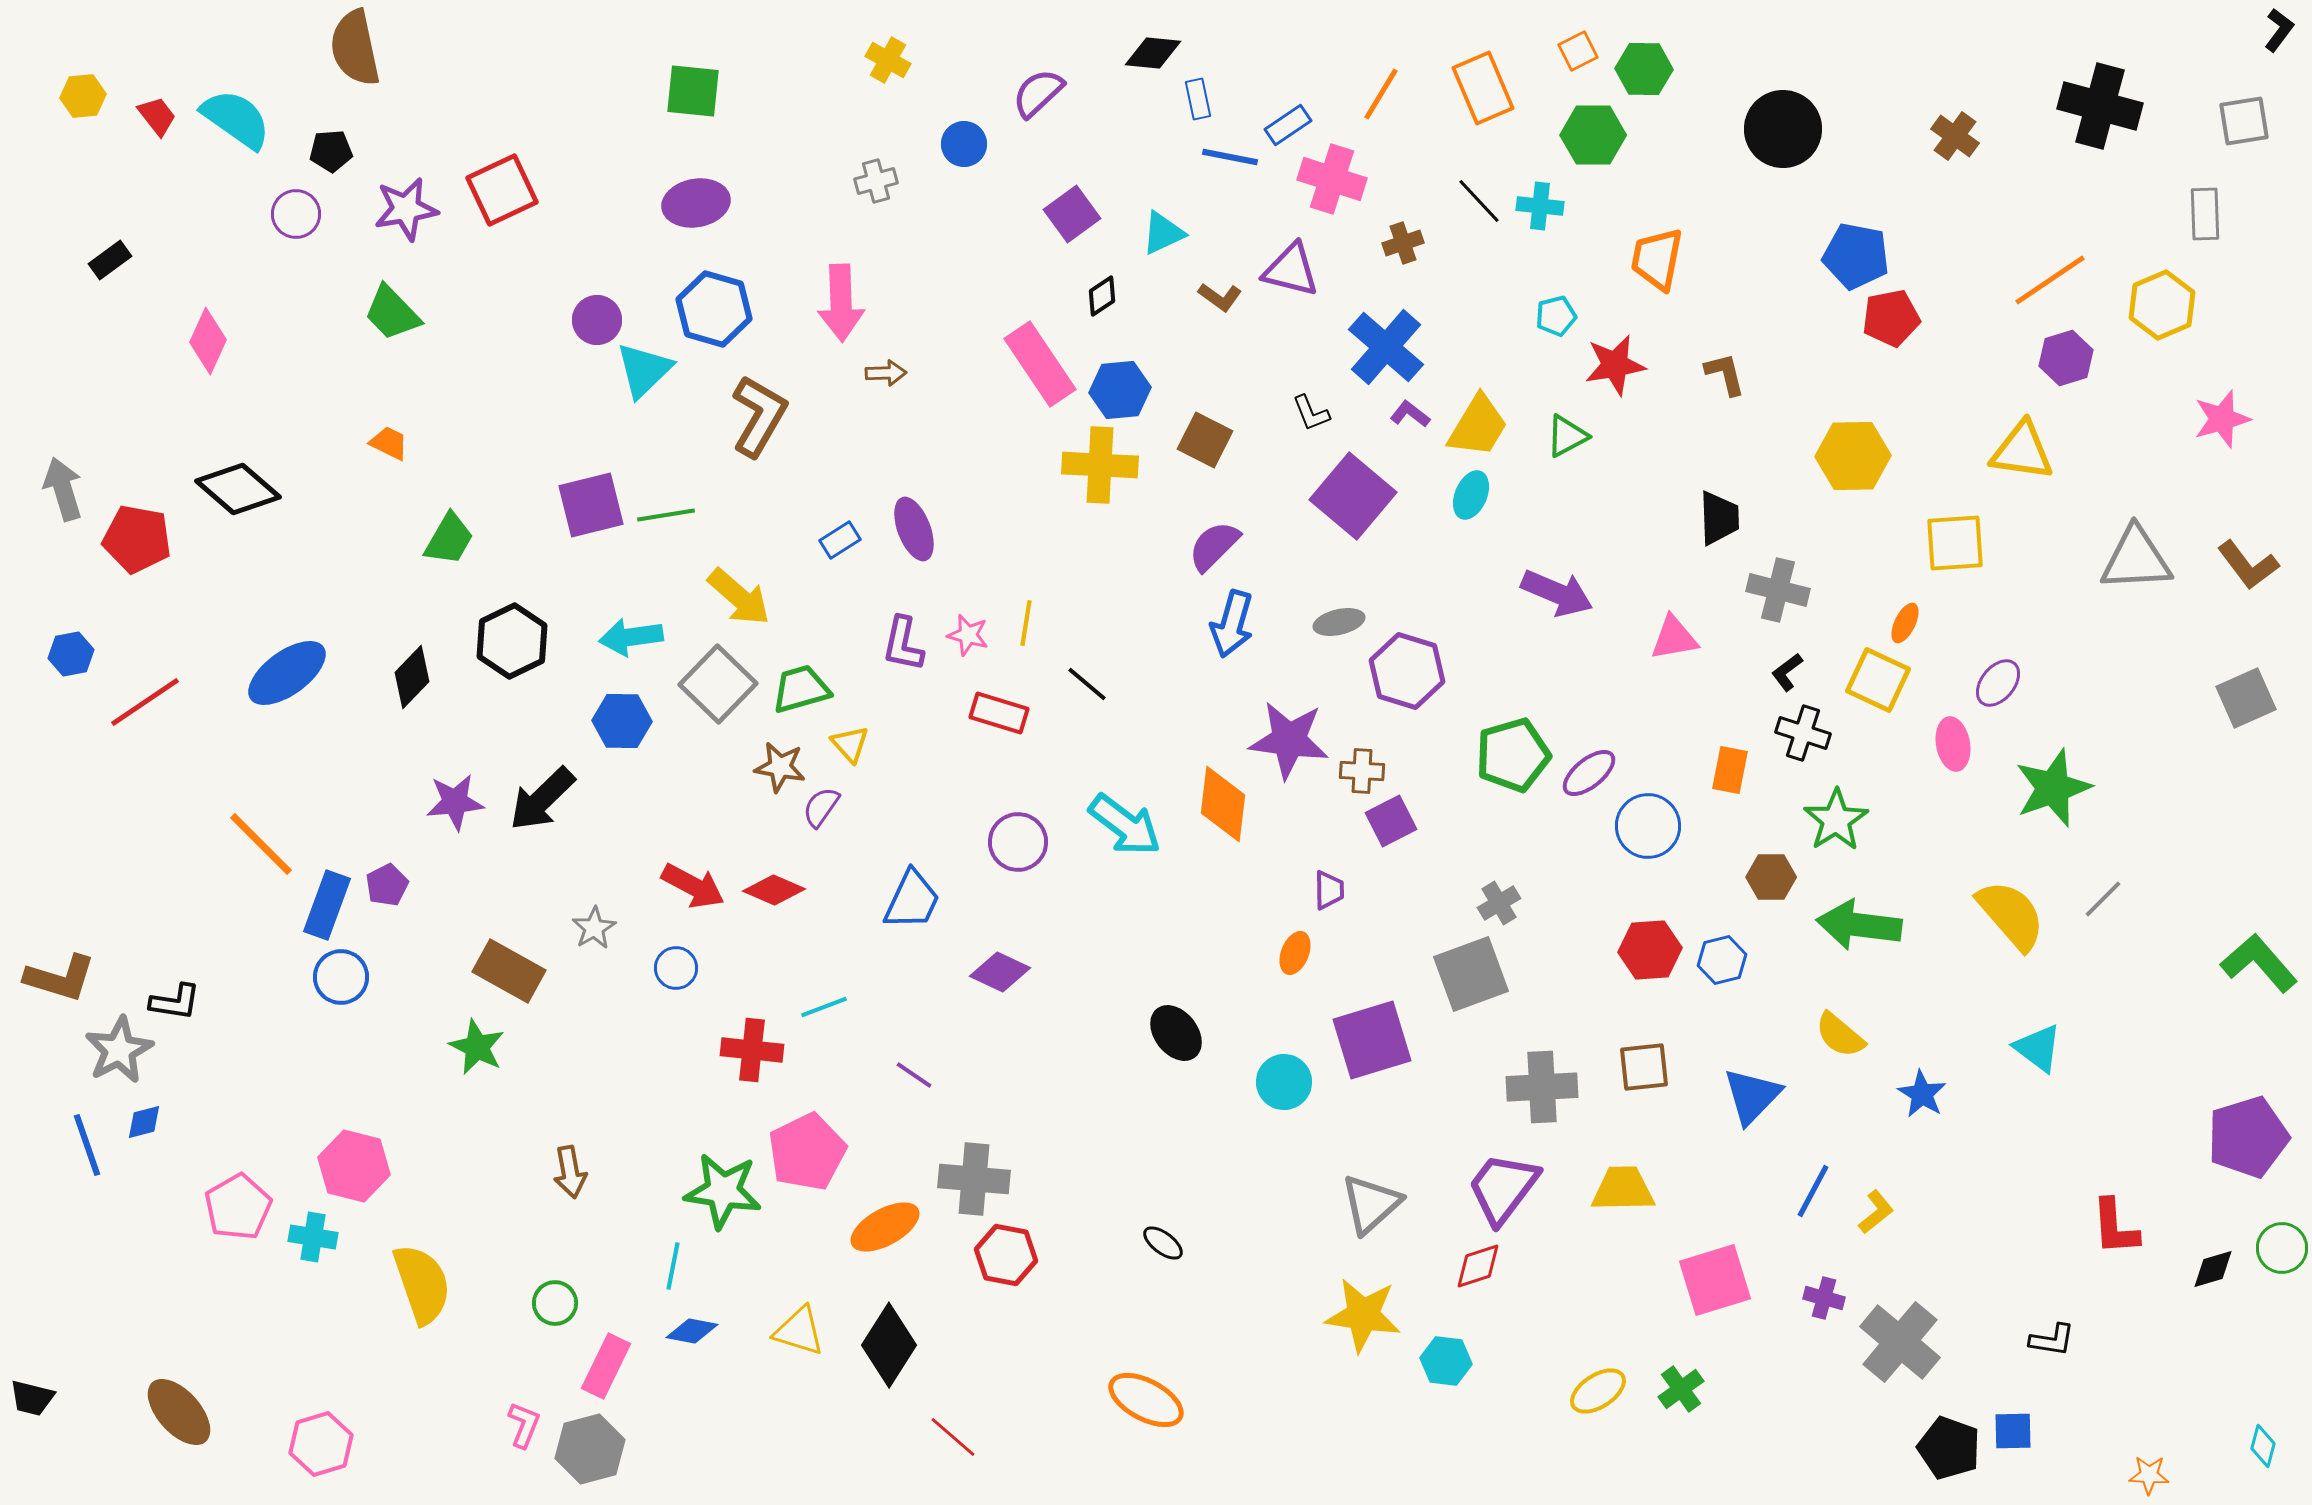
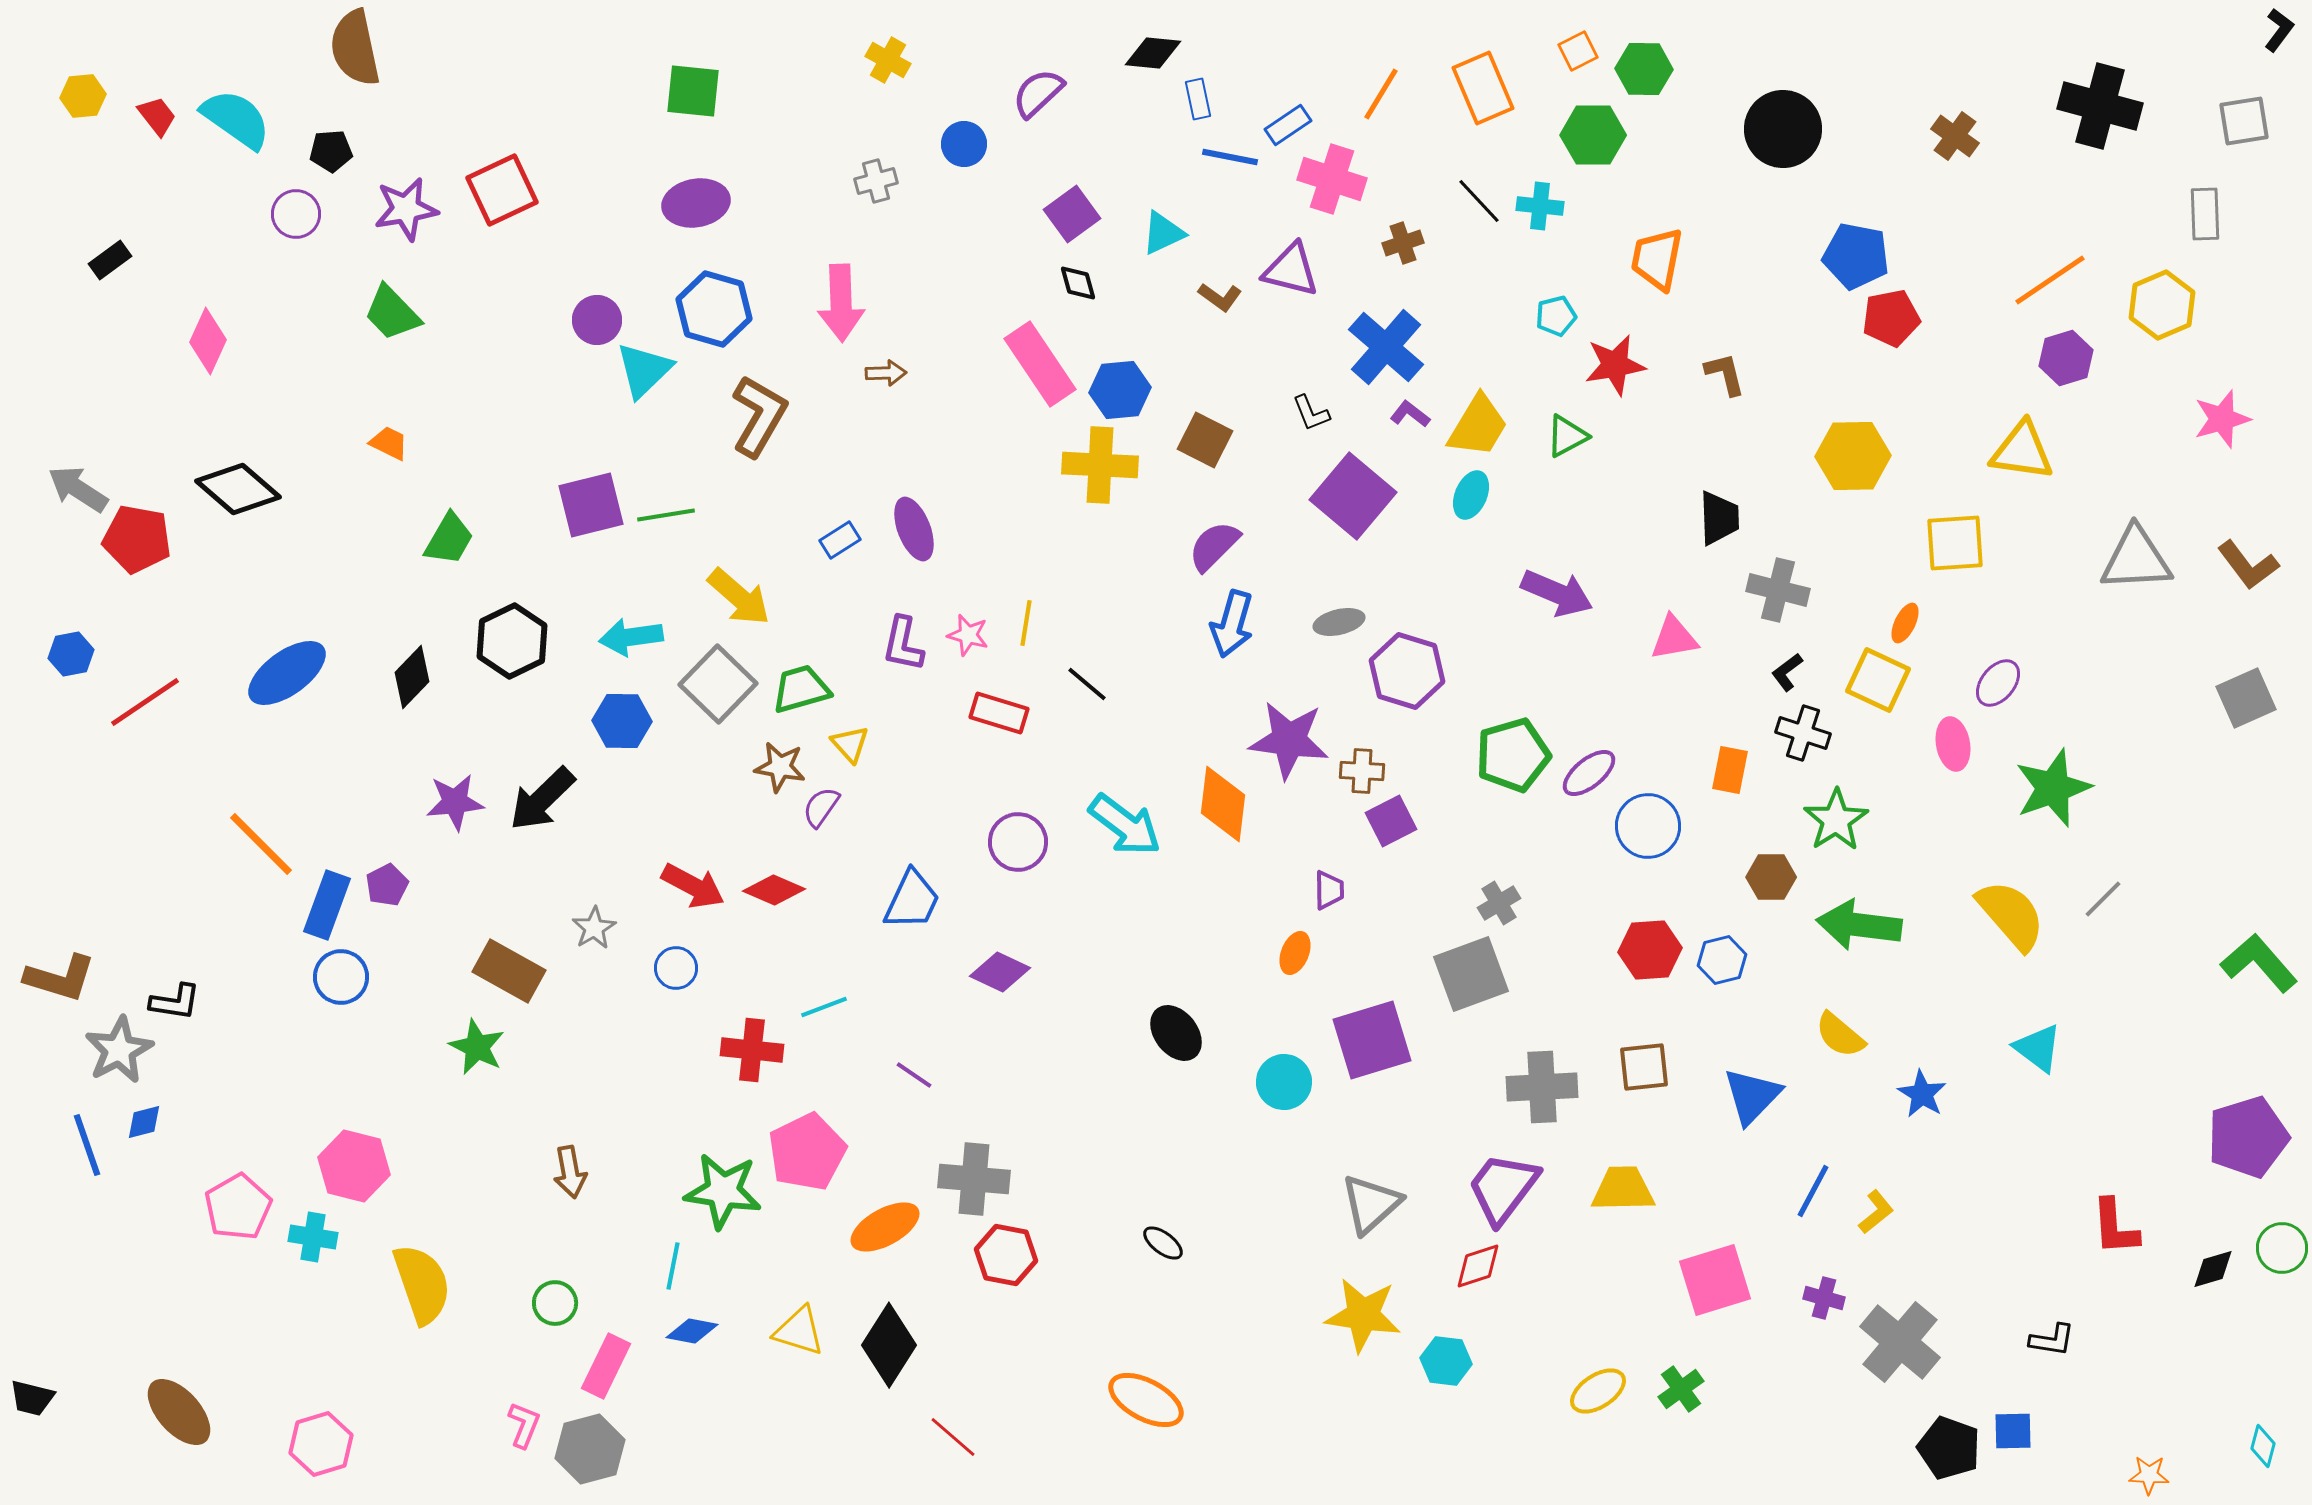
black diamond at (1102, 296): moved 24 px left, 13 px up; rotated 72 degrees counterclockwise
gray arrow at (63, 489): moved 15 px right; rotated 40 degrees counterclockwise
